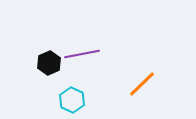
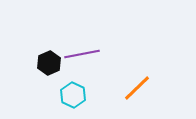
orange line: moved 5 px left, 4 px down
cyan hexagon: moved 1 px right, 5 px up
